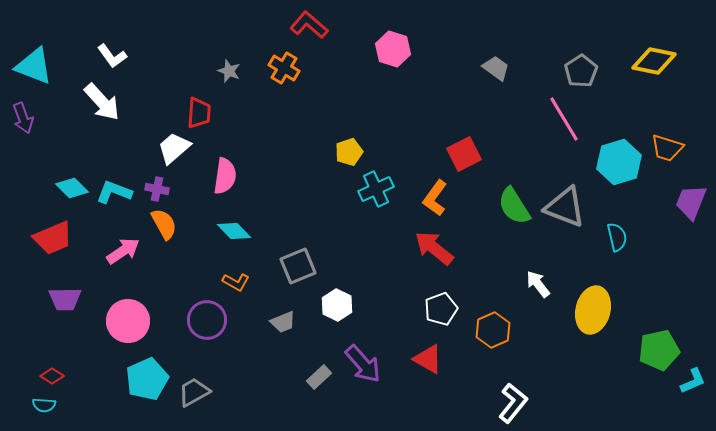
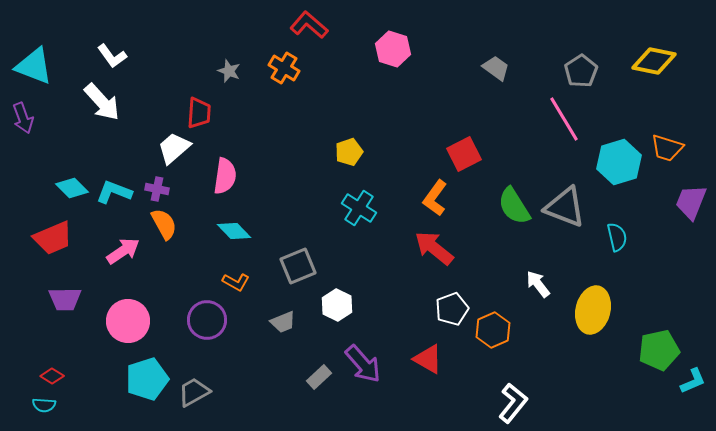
cyan cross at (376, 189): moved 17 px left, 19 px down; rotated 32 degrees counterclockwise
white pentagon at (441, 309): moved 11 px right
cyan pentagon at (147, 379): rotated 6 degrees clockwise
